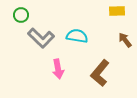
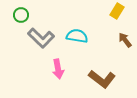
yellow rectangle: rotated 56 degrees counterclockwise
brown L-shape: moved 2 px right, 6 px down; rotated 92 degrees counterclockwise
